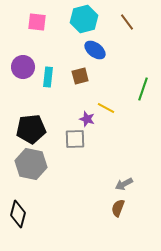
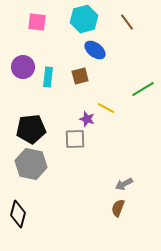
green line: rotated 40 degrees clockwise
